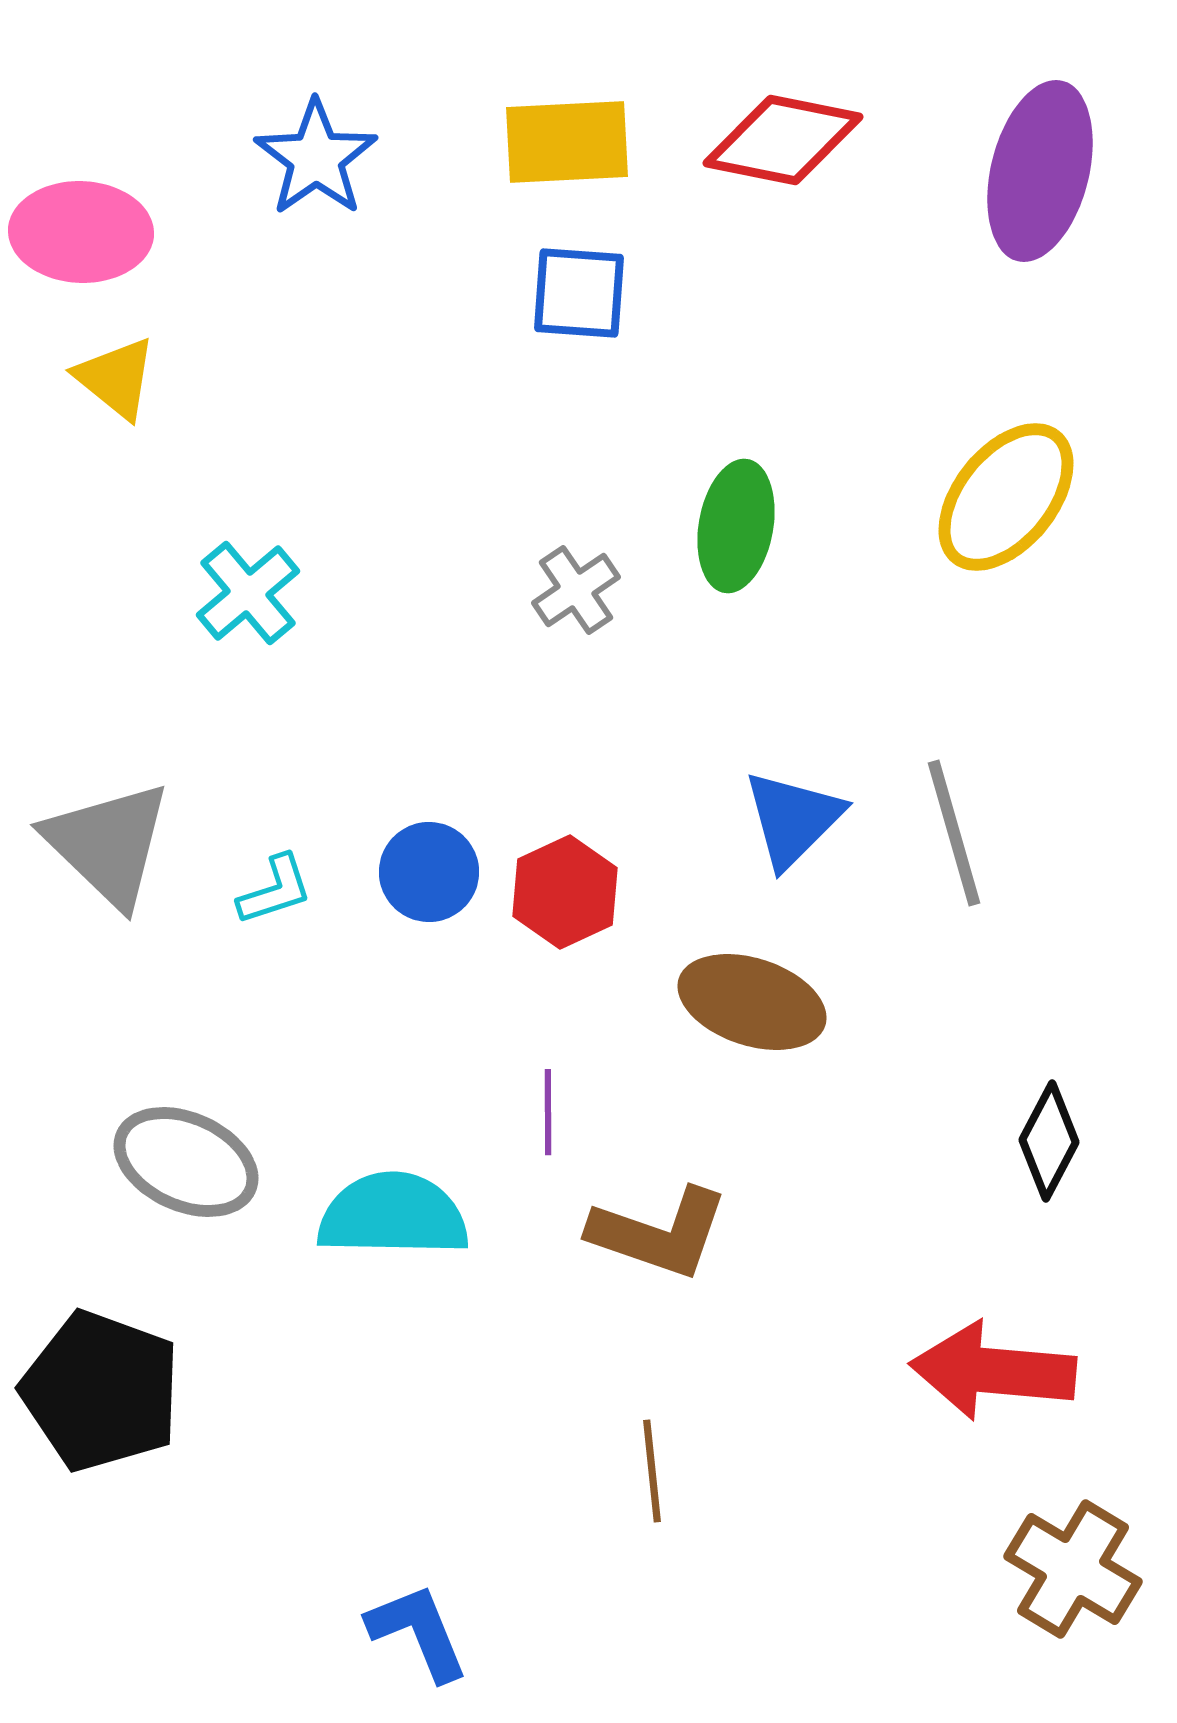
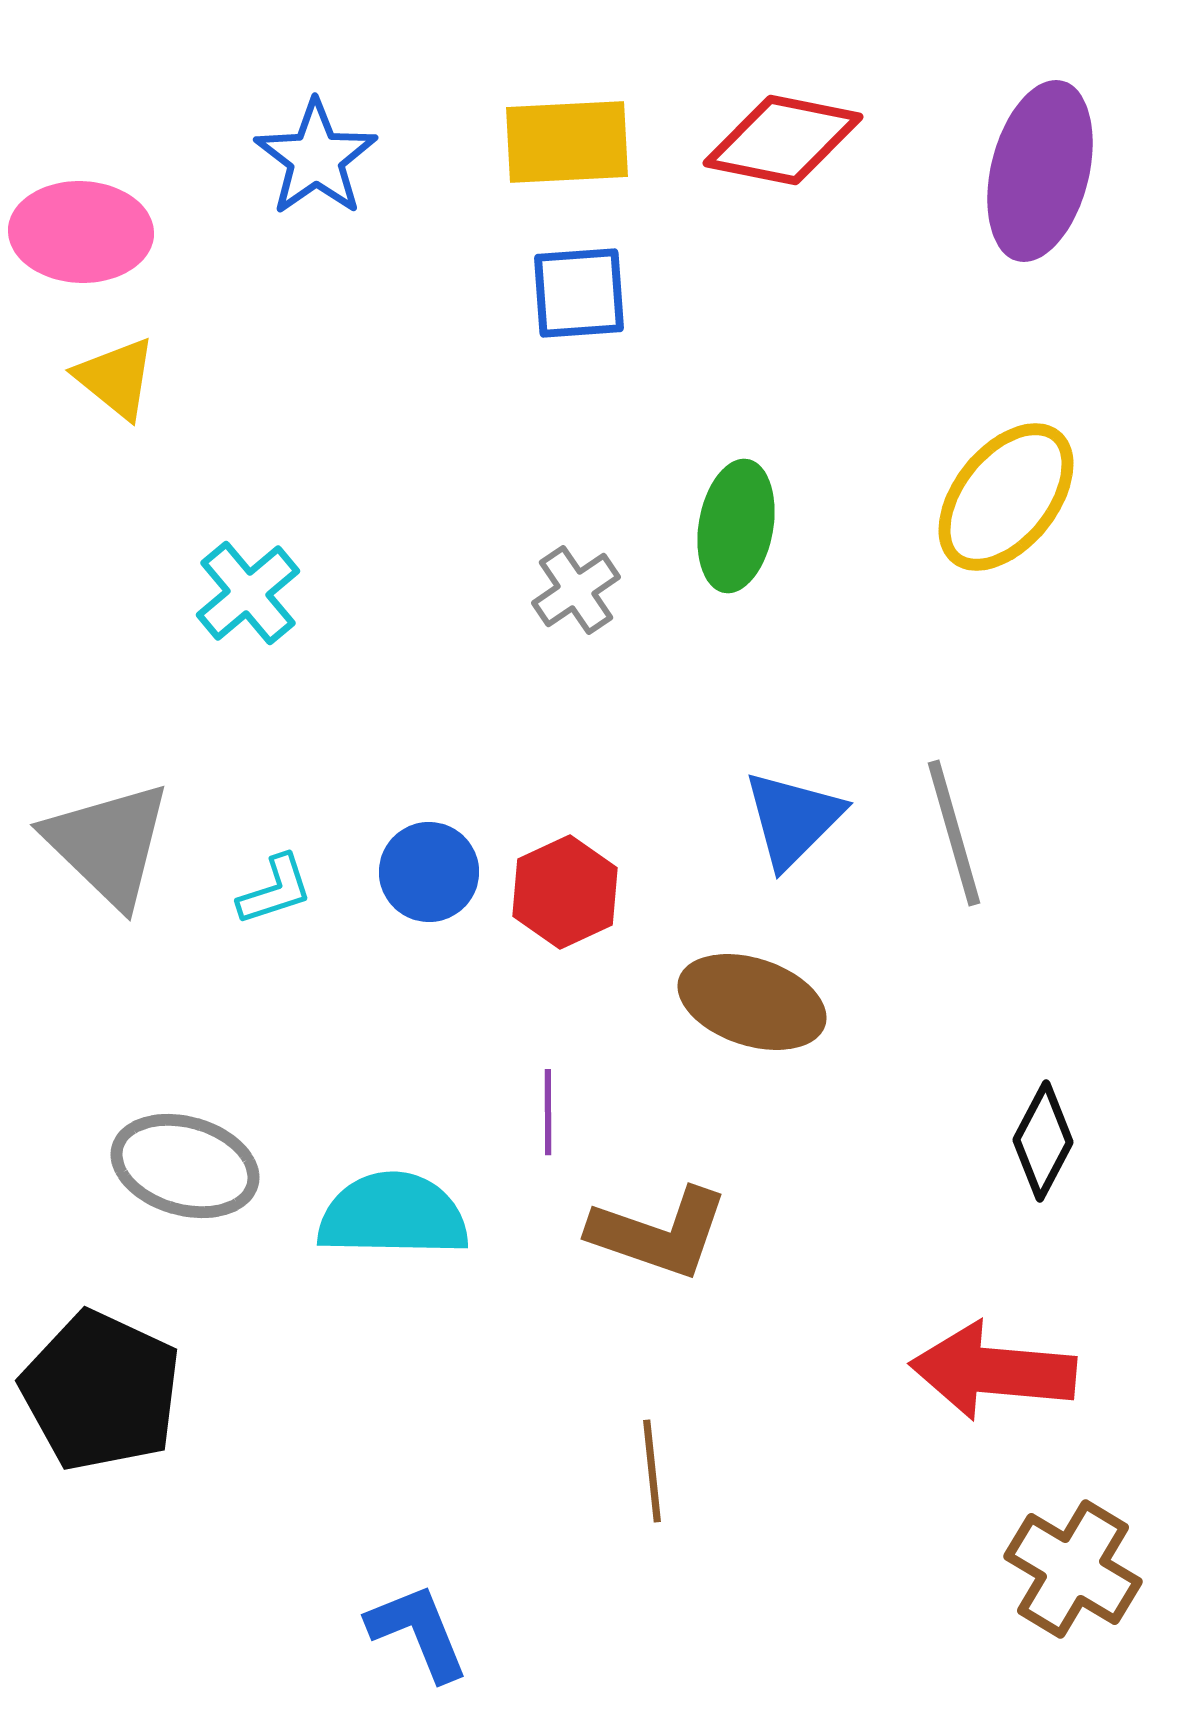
blue square: rotated 8 degrees counterclockwise
black diamond: moved 6 px left
gray ellipse: moved 1 px left, 4 px down; rotated 8 degrees counterclockwise
black pentagon: rotated 5 degrees clockwise
